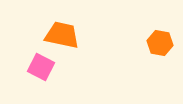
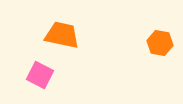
pink square: moved 1 px left, 8 px down
